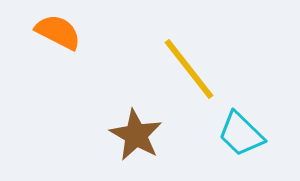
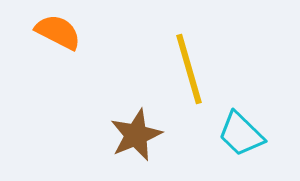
yellow line: rotated 22 degrees clockwise
brown star: rotated 20 degrees clockwise
